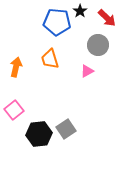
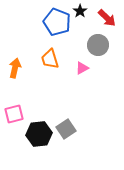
blue pentagon: rotated 16 degrees clockwise
orange arrow: moved 1 px left, 1 px down
pink triangle: moved 5 px left, 3 px up
pink square: moved 4 px down; rotated 24 degrees clockwise
